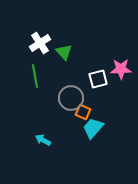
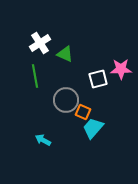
green triangle: moved 1 px right, 2 px down; rotated 24 degrees counterclockwise
gray circle: moved 5 px left, 2 px down
